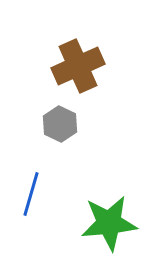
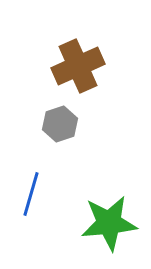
gray hexagon: rotated 16 degrees clockwise
